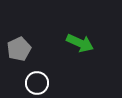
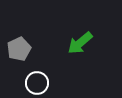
green arrow: rotated 116 degrees clockwise
